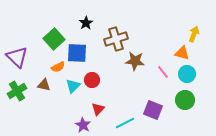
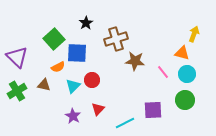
purple square: rotated 24 degrees counterclockwise
purple star: moved 10 px left, 9 px up
